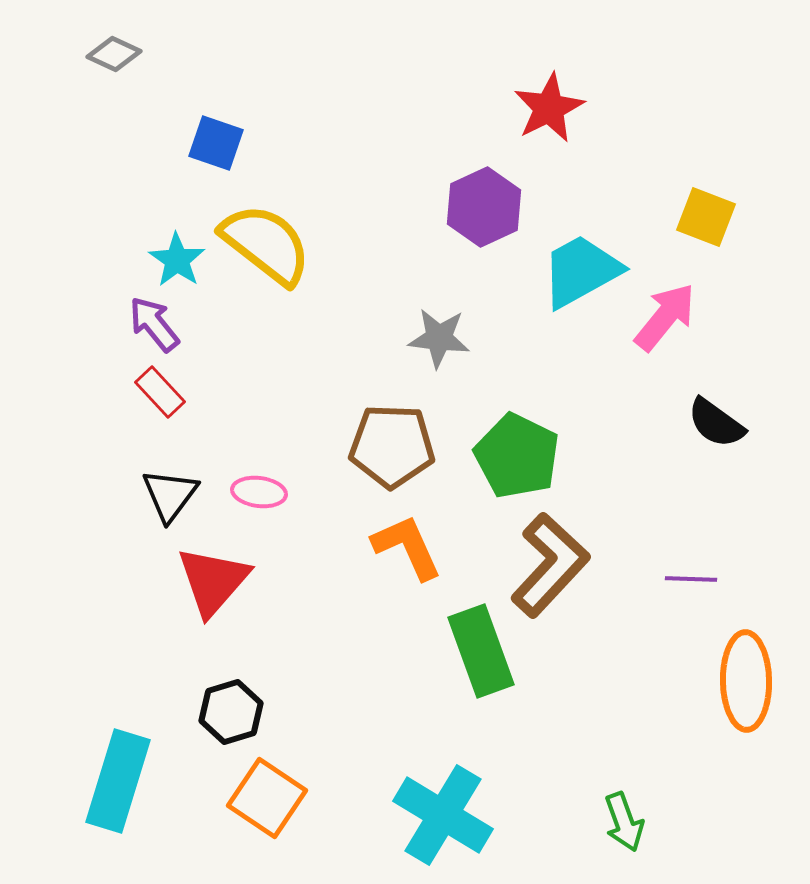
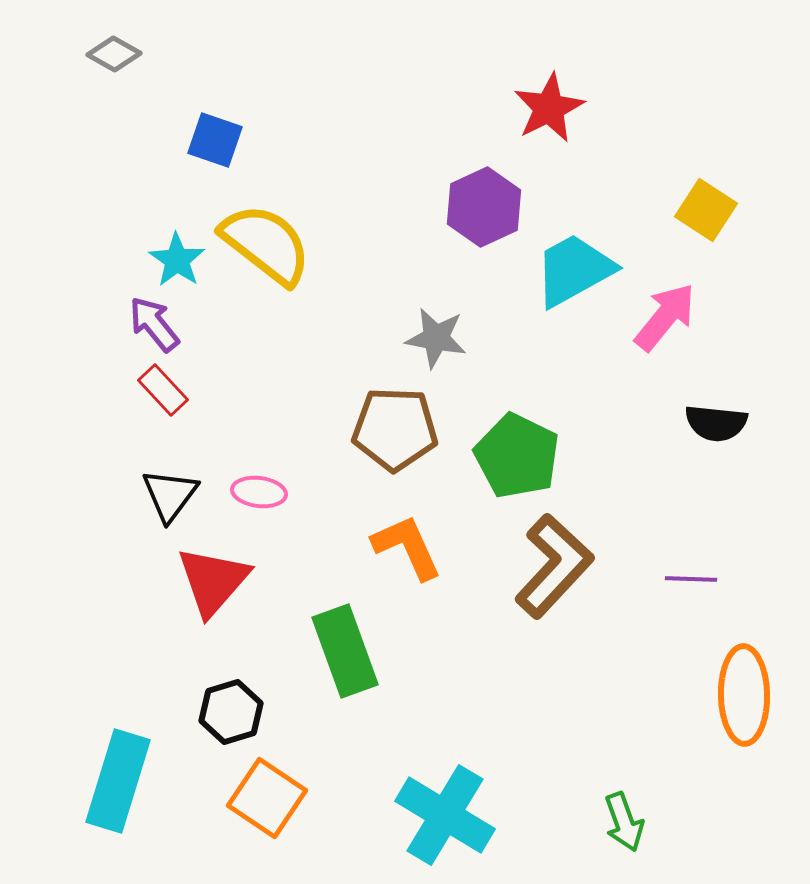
gray diamond: rotated 4 degrees clockwise
blue square: moved 1 px left, 3 px up
yellow square: moved 7 px up; rotated 12 degrees clockwise
cyan trapezoid: moved 7 px left, 1 px up
gray star: moved 3 px left; rotated 4 degrees clockwise
red rectangle: moved 3 px right, 2 px up
black semicircle: rotated 30 degrees counterclockwise
brown pentagon: moved 3 px right, 17 px up
brown L-shape: moved 4 px right, 1 px down
green rectangle: moved 136 px left
orange ellipse: moved 2 px left, 14 px down
cyan cross: moved 2 px right
